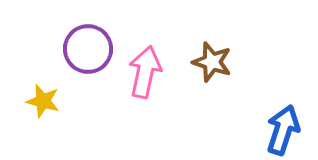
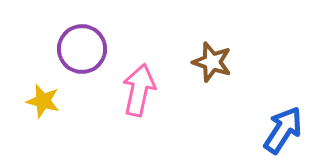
purple circle: moved 6 px left
pink arrow: moved 6 px left, 18 px down
blue arrow: rotated 15 degrees clockwise
